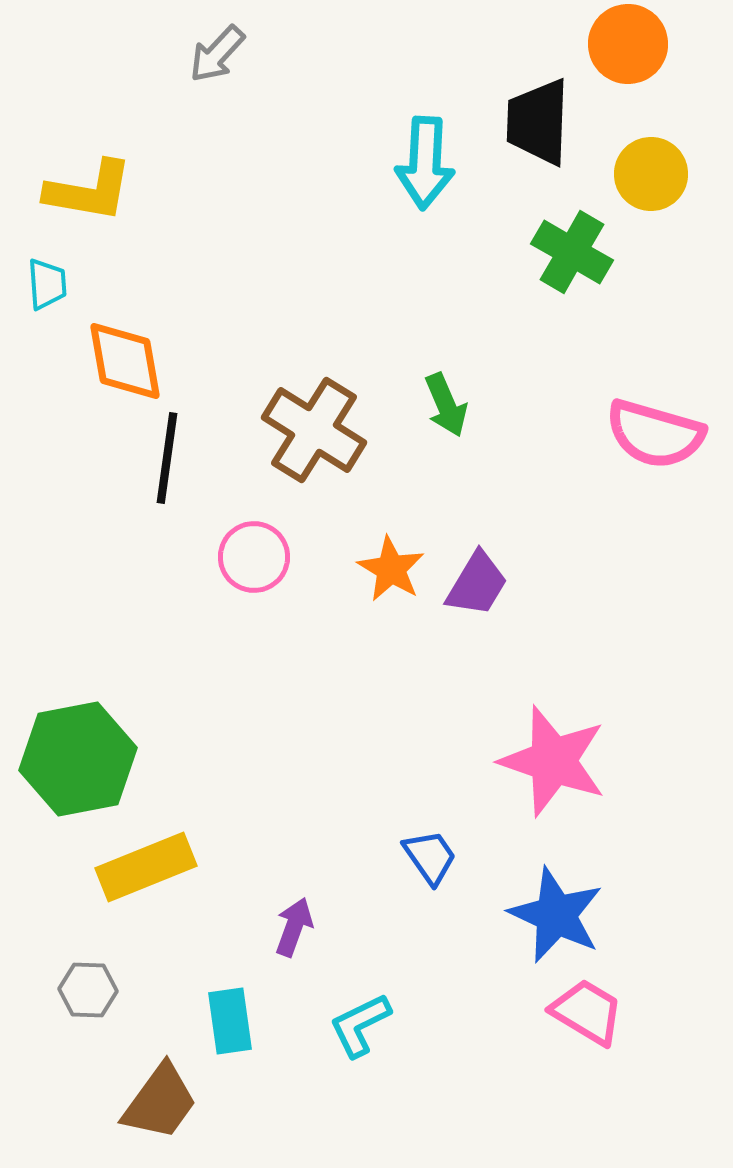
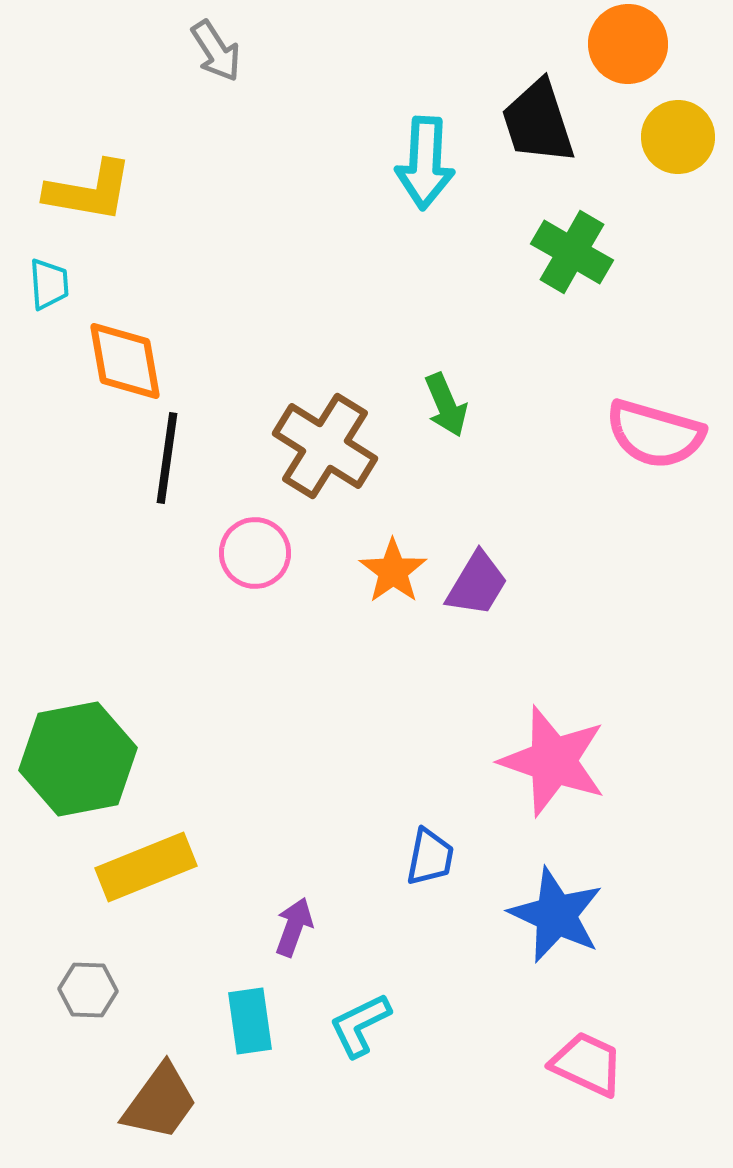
gray arrow: moved 1 px left, 3 px up; rotated 76 degrees counterclockwise
black trapezoid: rotated 20 degrees counterclockwise
yellow circle: moved 27 px right, 37 px up
cyan trapezoid: moved 2 px right
brown cross: moved 11 px right, 16 px down
pink circle: moved 1 px right, 4 px up
orange star: moved 2 px right, 2 px down; rotated 6 degrees clockwise
blue trapezoid: rotated 46 degrees clockwise
pink trapezoid: moved 52 px down; rotated 6 degrees counterclockwise
cyan rectangle: moved 20 px right
